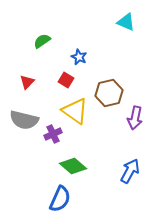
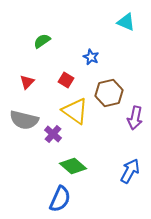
blue star: moved 12 px right
purple cross: rotated 24 degrees counterclockwise
